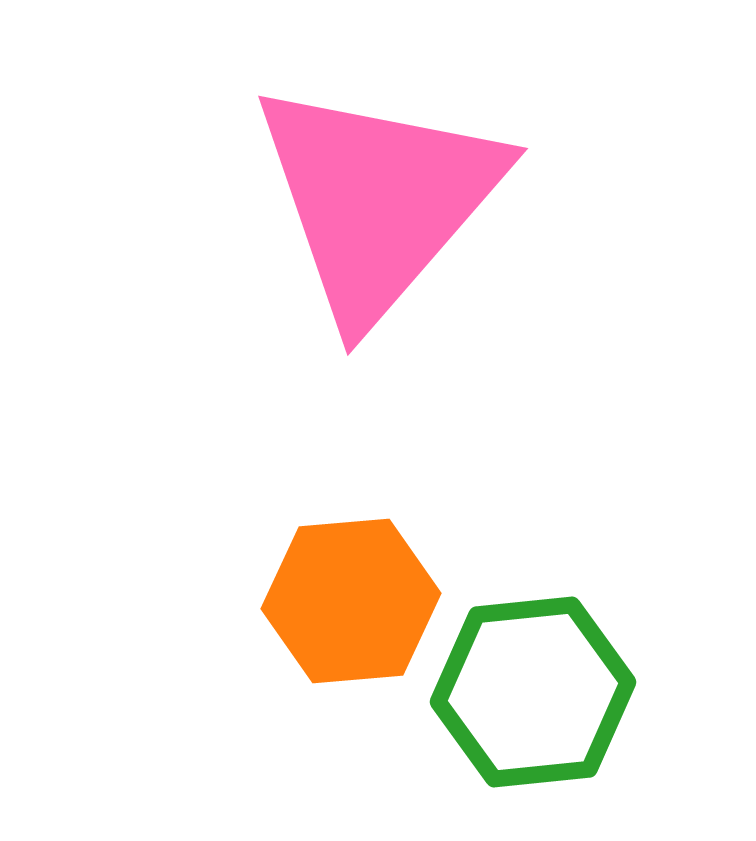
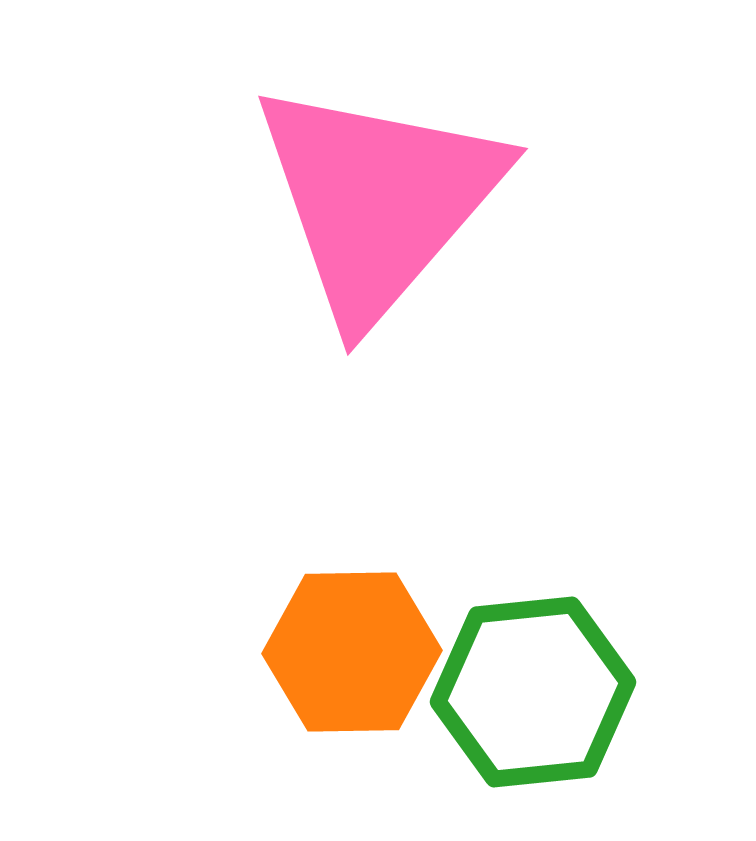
orange hexagon: moved 1 px right, 51 px down; rotated 4 degrees clockwise
